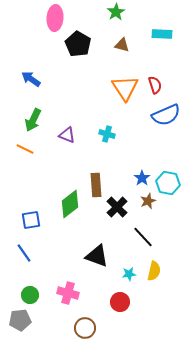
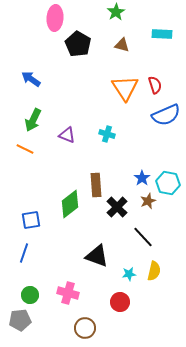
blue line: rotated 54 degrees clockwise
